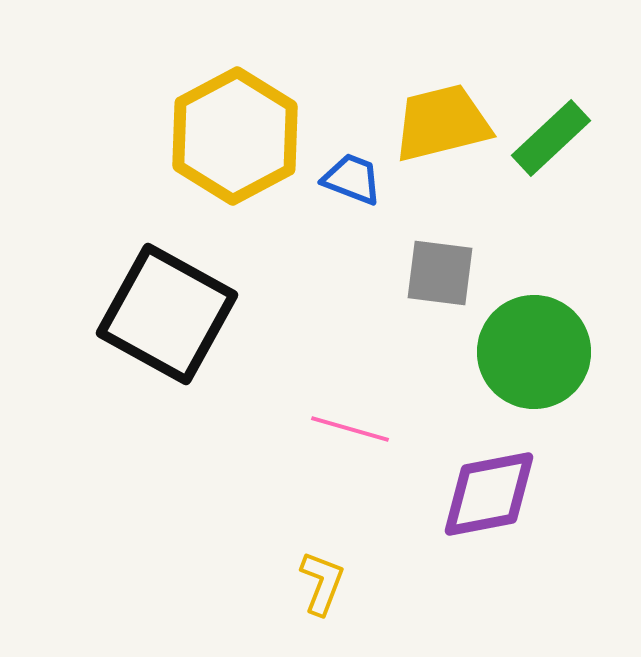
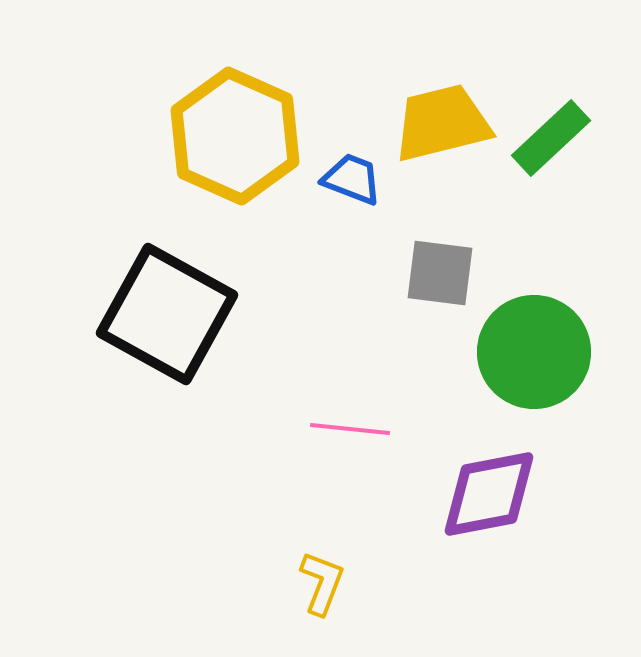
yellow hexagon: rotated 8 degrees counterclockwise
pink line: rotated 10 degrees counterclockwise
